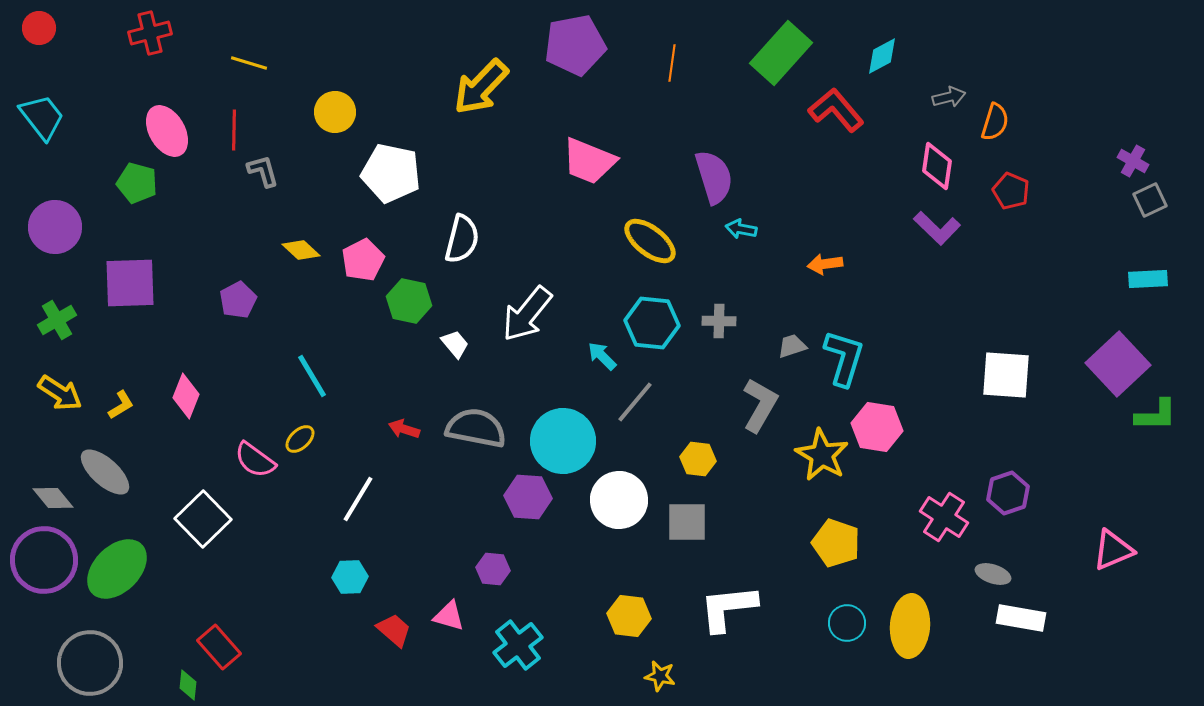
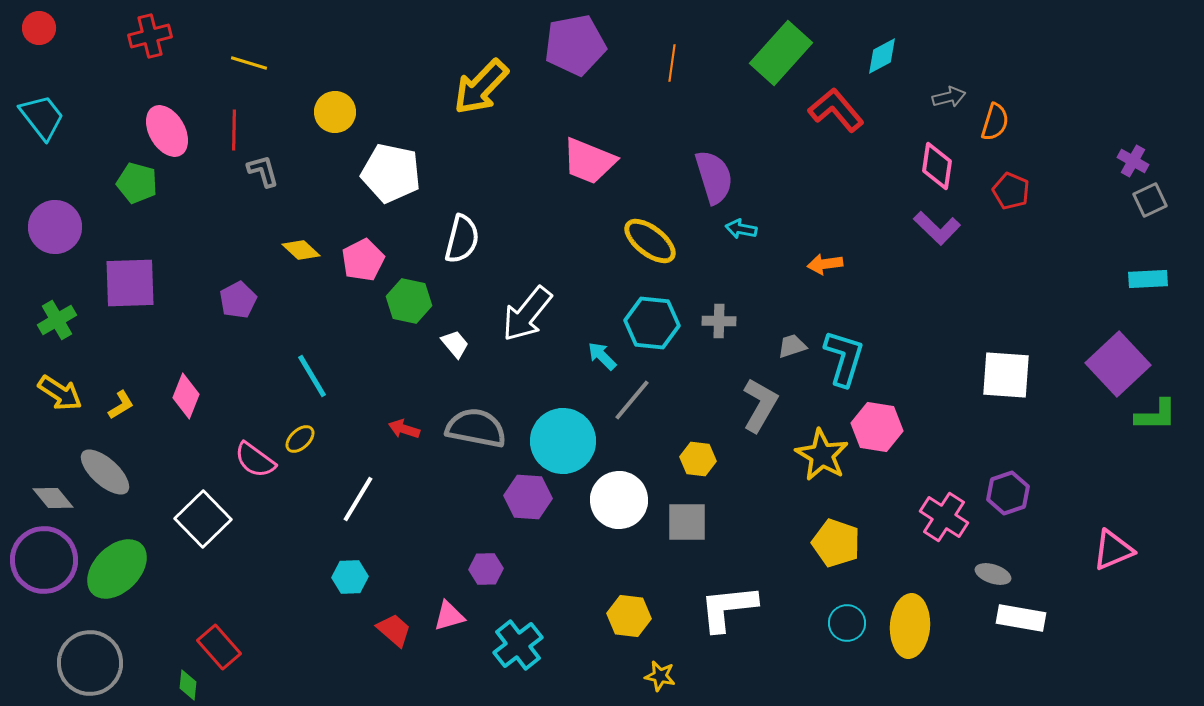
red cross at (150, 33): moved 3 px down
gray line at (635, 402): moved 3 px left, 2 px up
purple hexagon at (493, 569): moved 7 px left; rotated 8 degrees counterclockwise
pink triangle at (449, 616): rotated 32 degrees counterclockwise
